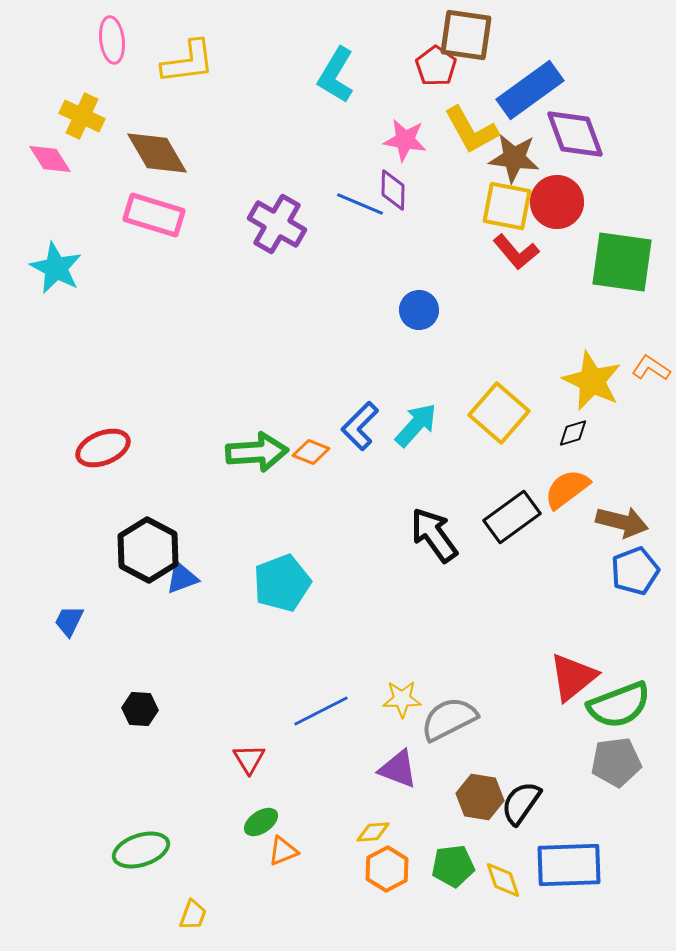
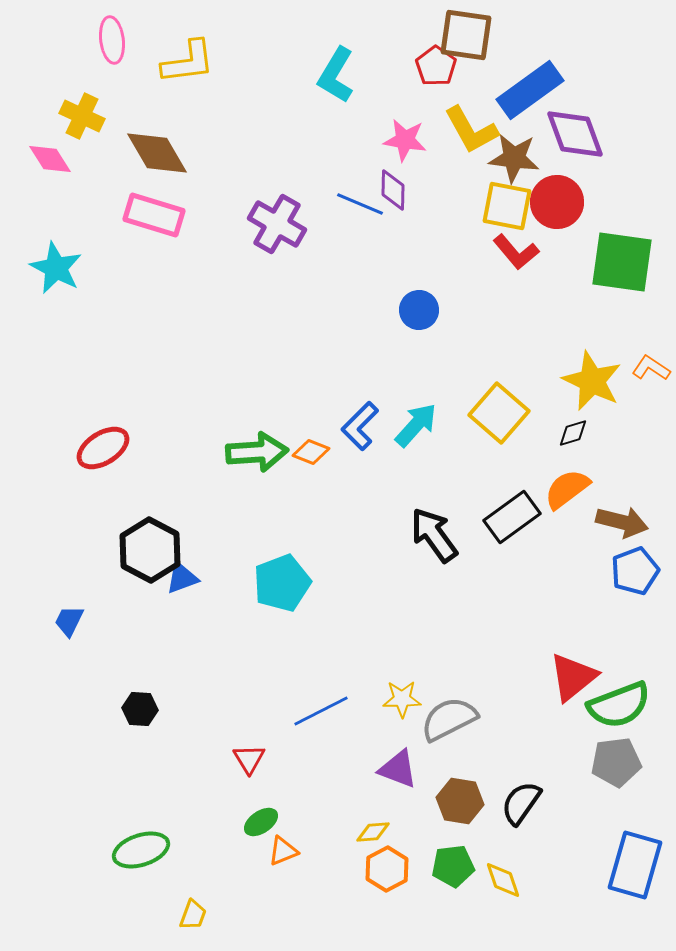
red ellipse at (103, 448): rotated 10 degrees counterclockwise
black hexagon at (148, 550): moved 2 px right
brown hexagon at (480, 797): moved 20 px left, 4 px down
blue rectangle at (569, 865): moved 66 px right; rotated 72 degrees counterclockwise
